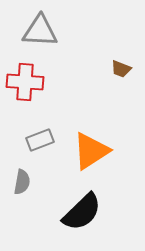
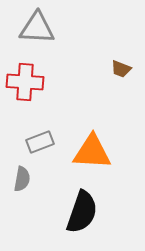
gray triangle: moved 3 px left, 3 px up
gray rectangle: moved 2 px down
orange triangle: moved 1 px right, 1 px down; rotated 36 degrees clockwise
gray semicircle: moved 3 px up
black semicircle: rotated 27 degrees counterclockwise
